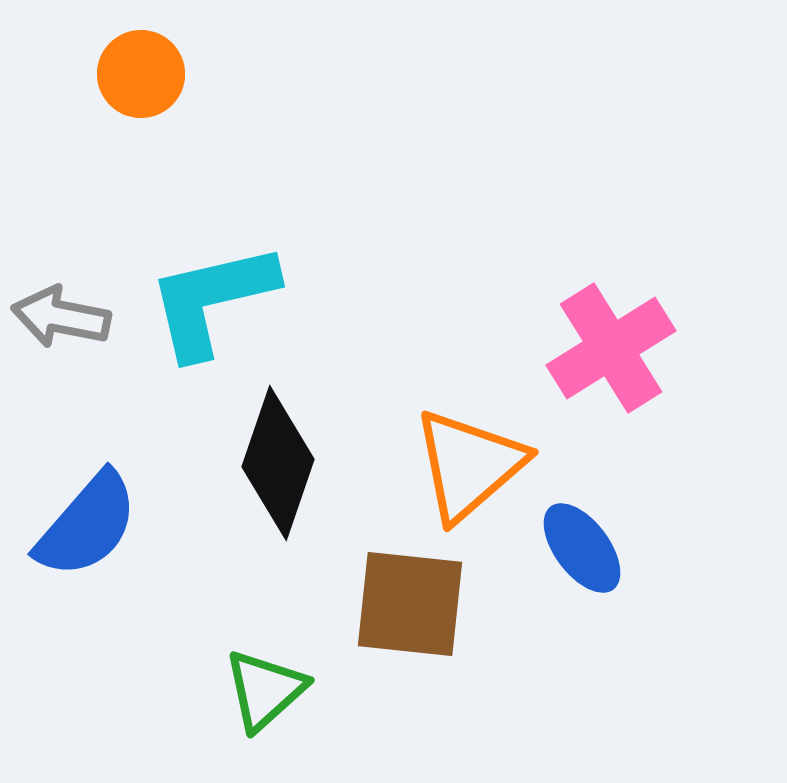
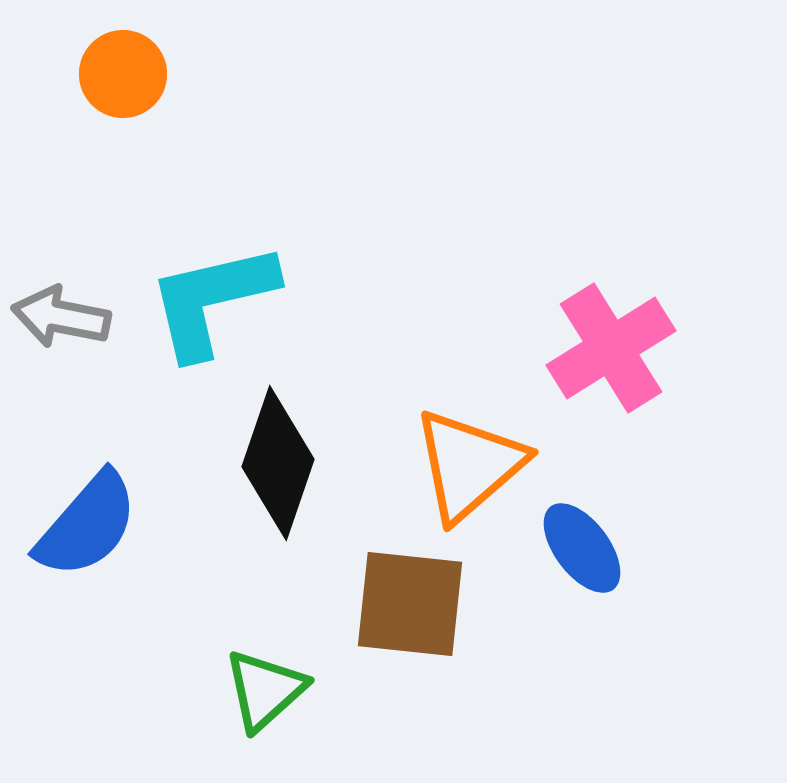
orange circle: moved 18 px left
